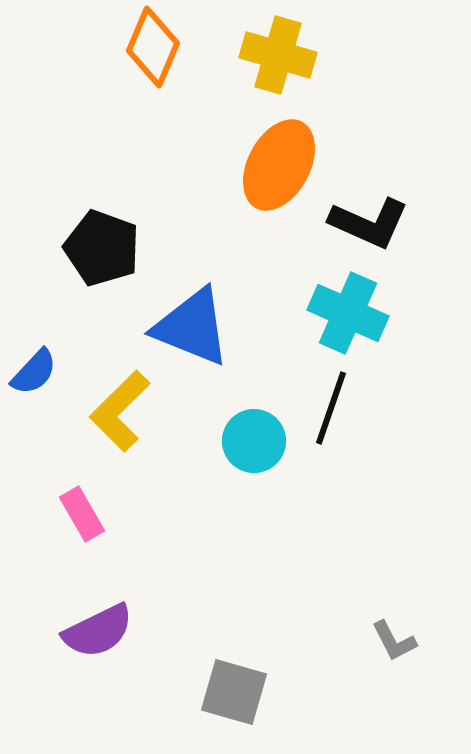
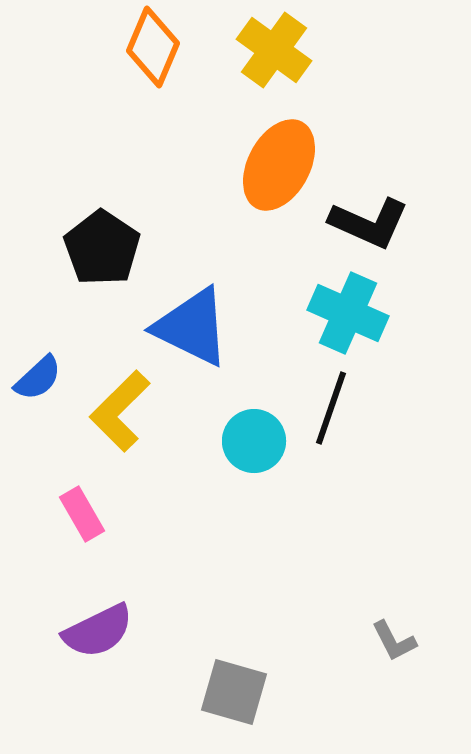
yellow cross: moved 4 px left, 5 px up; rotated 20 degrees clockwise
black pentagon: rotated 14 degrees clockwise
blue triangle: rotated 4 degrees clockwise
blue semicircle: moved 4 px right, 6 px down; rotated 4 degrees clockwise
